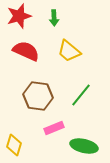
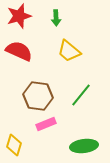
green arrow: moved 2 px right
red semicircle: moved 7 px left
pink rectangle: moved 8 px left, 4 px up
green ellipse: rotated 20 degrees counterclockwise
